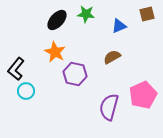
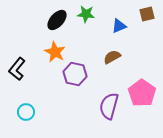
black L-shape: moved 1 px right
cyan circle: moved 21 px down
pink pentagon: moved 1 px left, 2 px up; rotated 12 degrees counterclockwise
purple semicircle: moved 1 px up
